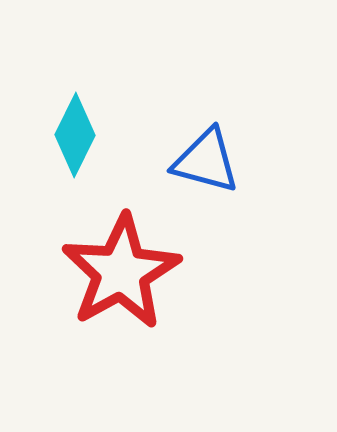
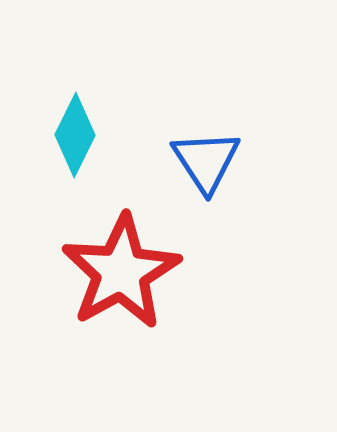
blue triangle: rotated 42 degrees clockwise
